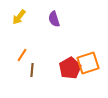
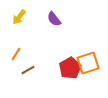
purple semicircle: rotated 21 degrees counterclockwise
orange line: moved 6 px left, 1 px up
brown line: moved 4 px left; rotated 56 degrees clockwise
